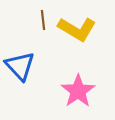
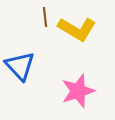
brown line: moved 2 px right, 3 px up
pink star: rotated 16 degrees clockwise
